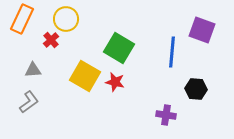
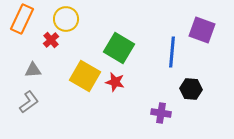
black hexagon: moved 5 px left
purple cross: moved 5 px left, 2 px up
